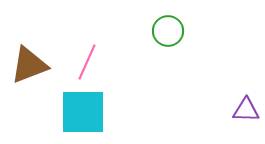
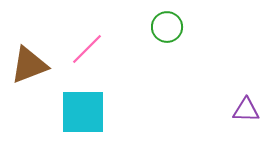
green circle: moved 1 px left, 4 px up
pink line: moved 13 px up; rotated 21 degrees clockwise
